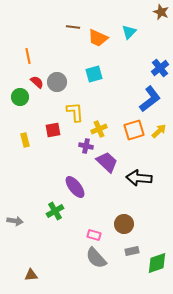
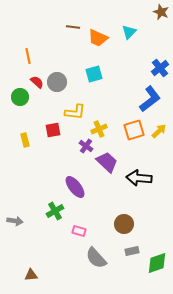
yellow L-shape: rotated 100 degrees clockwise
purple cross: rotated 24 degrees clockwise
pink rectangle: moved 15 px left, 4 px up
